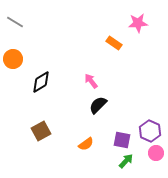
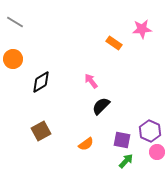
pink star: moved 4 px right, 6 px down
black semicircle: moved 3 px right, 1 px down
pink circle: moved 1 px right, 1 px up
